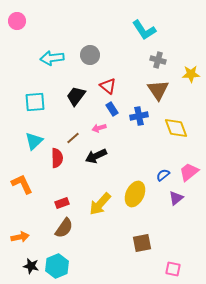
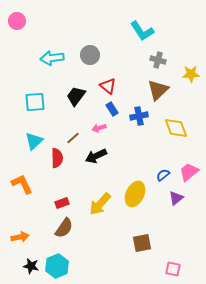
cyan L-shape: moved 2 px left, 1 px down
brown triangle: rotated 20 degrees clockwise
